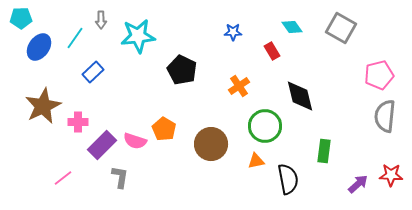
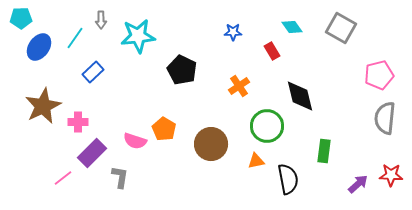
gray semicircle: moved 2 px down
green circle: moved 2 px right
purple rectangle: moved 10 px left, 8 px down
